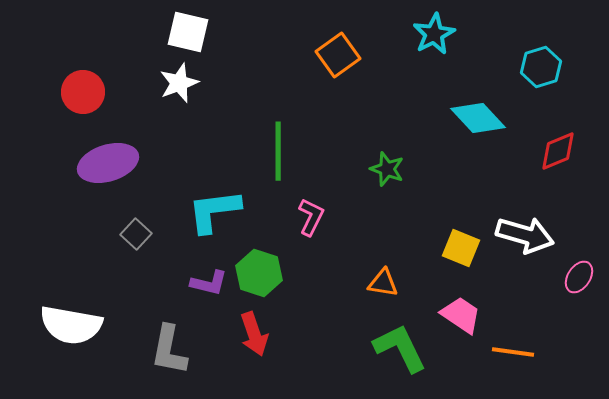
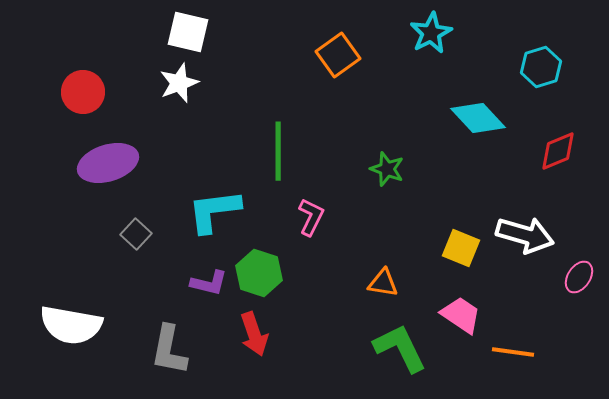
cyan star: moved 3 px left, 1 px up
